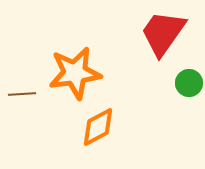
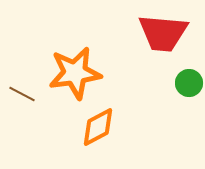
red trapezoid: rotated 120 degrees counterclockwise
brown line: rotated 32 degrees clockwise
